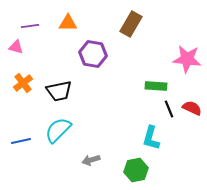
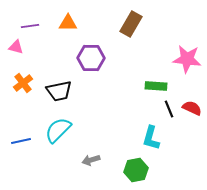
purple hexagon: moved 2 px left, 4 px down; rotated 8 degrees counterclockwise
